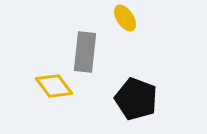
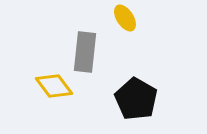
black pentagon: rotated 9 degrees clockwise
